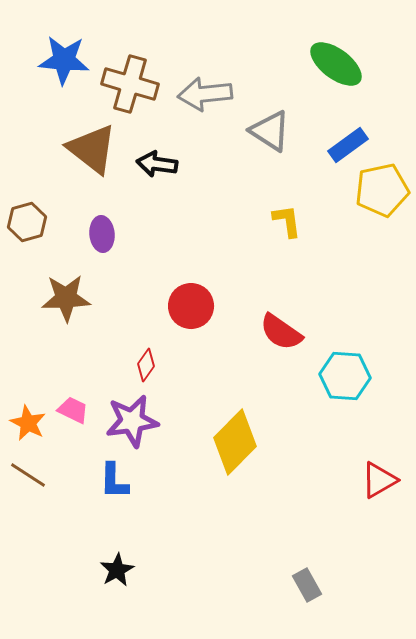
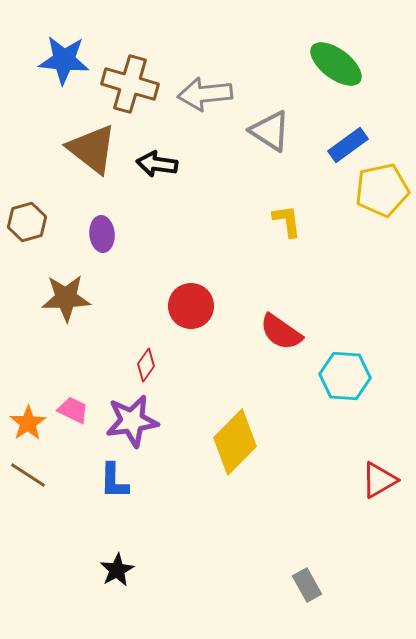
orange star: rotated 12 degrees clockwise
